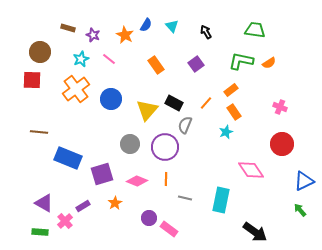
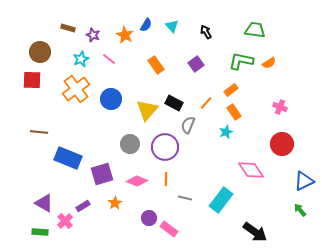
gray semicircle at (185, 125): moved 3 px right
cyan rectangle at (221, 200): rotated 25 degrees clockwise
